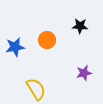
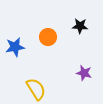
orange circle: moved 1 px right, 3 px up
purple star: rotated 28 degrees clockwise
